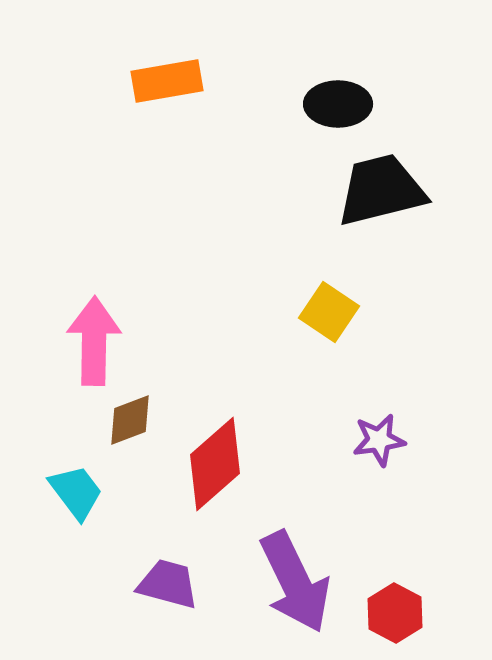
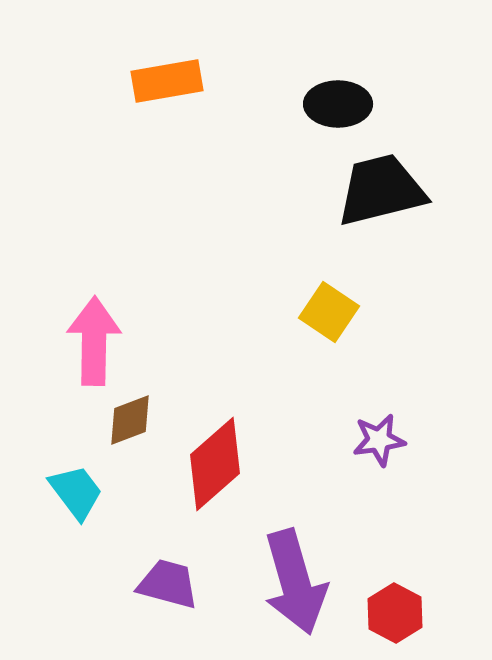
purple arrow: rotated 10 degrees clockwise
